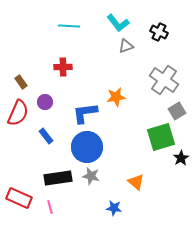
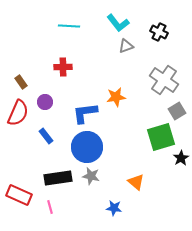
red rectangle: moved 3 px up
